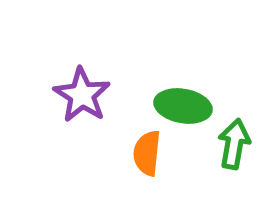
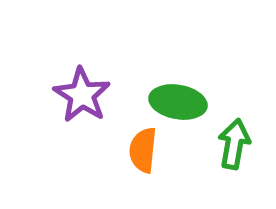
green ellipse: moved 5 px left, 4 px up
orange semicircle: moved 4 px left, 3 px up
